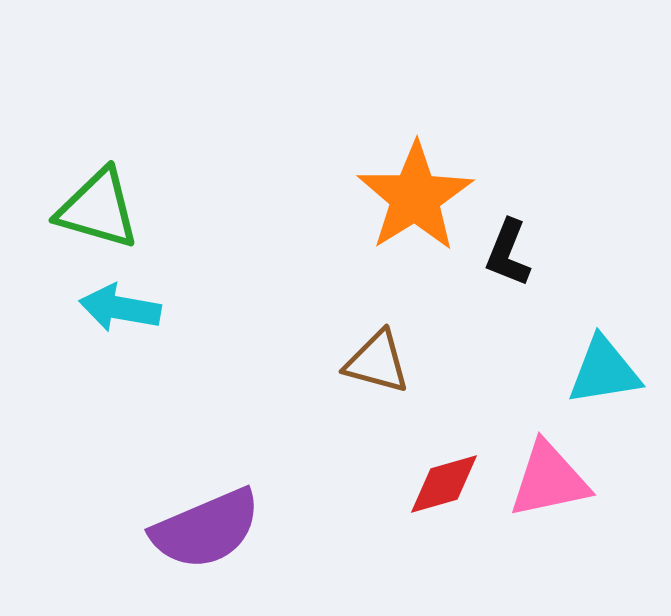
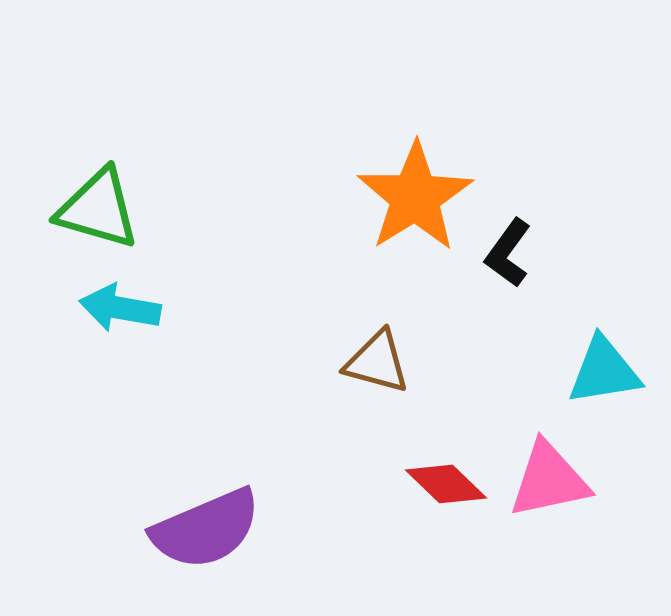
black L-shape: rotated 14 degrees clockwise
red diamond: moved 2 px right; rotated 60 degrees clockwise
